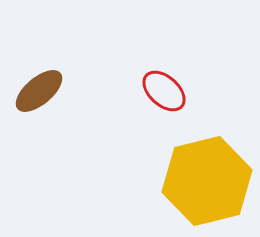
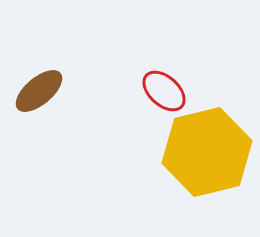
yellow hexagon: moved 29 px up
